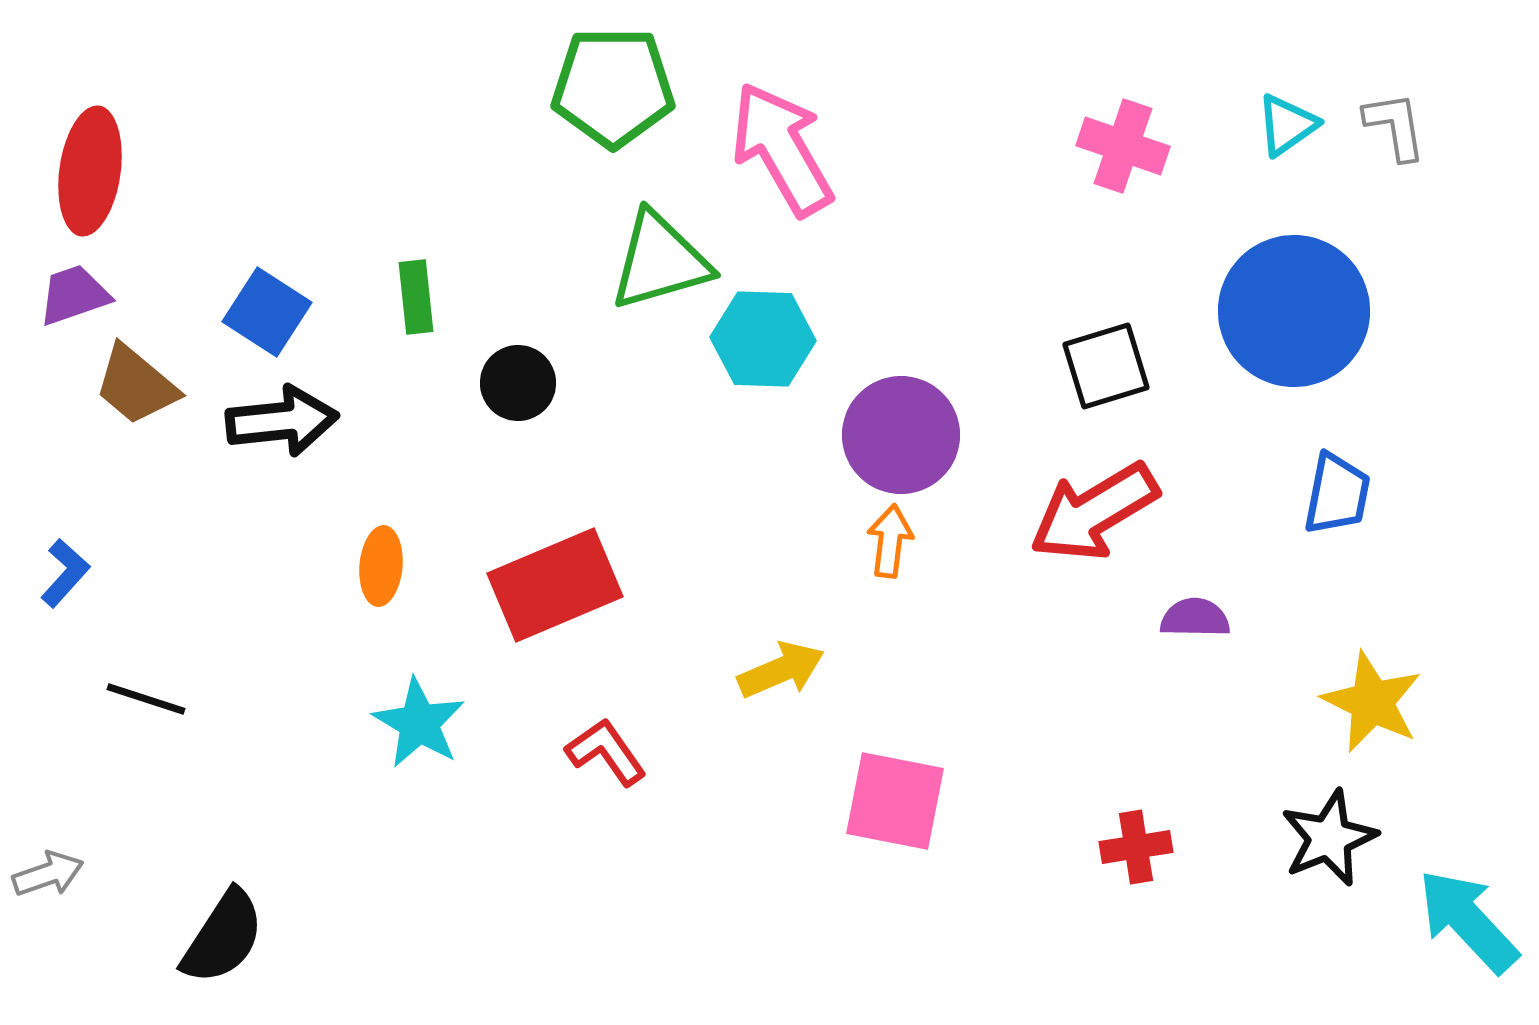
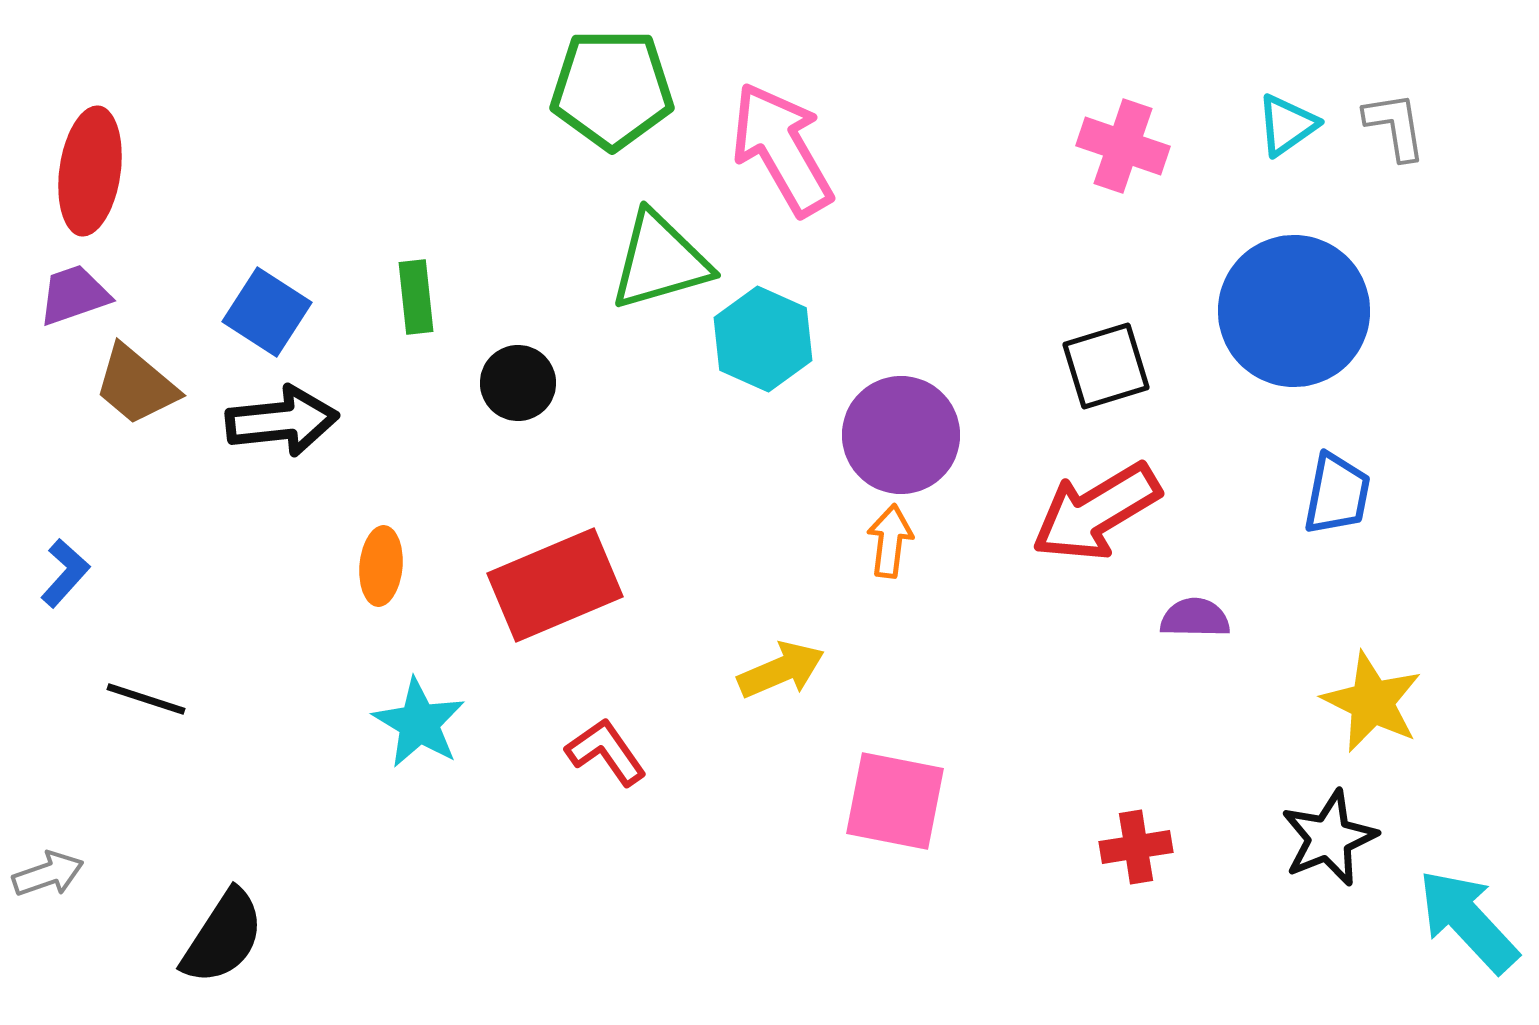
green pentagon: moved 1 px left, 2 px down
cyan hexagon: rotated 22 degrees clockwise
red arrow: moved 2 px right
